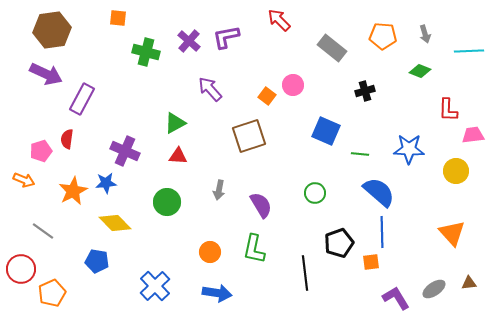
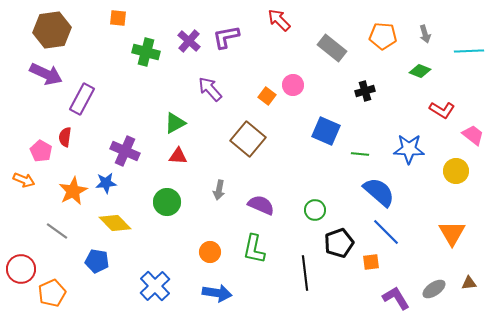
red L-shape at (448, 110): moved 6 px left; rotated 60 degrees counterclockwise
pink trapezoid at (473, 135): rotated 45 degrees clockwise
brown square at (249, 136): moved 1 px left, 3 px down; rotated 32 degrees counterclockwise
red semicircle at (67, 139): moved 2 px left, 2 px up
pink pentagon at (41, 151): rotated 25 degrees counterclockwise
green circle at (315, 193): moved 17 px down
purple semicircle at (261, 205): rotated 36 degrees counterclockwise
gray line at (43, 231): moved 14 px right
blue line at (382, 232): moved 4 px right; rotated 44 degrees counterclockwise
orange triangle at (452, 233): rotated 12 degrees clockwise
